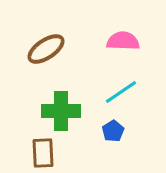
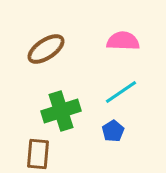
green cross: rotated 18 degrees counterclockwise
brown rectangle: moved 5 px left, 1 px down; rotated 8 degrees clockwise
